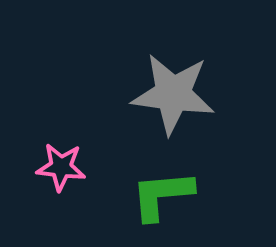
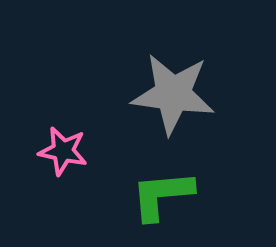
pink star: moved 2 px right, 16 px up; rotated 6 degrees clockwise
